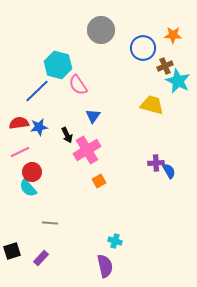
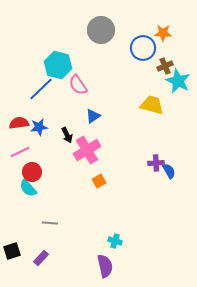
orange star: moved 10 px left, 2 px up
blue line: moved 4 px right, 2 px up
blue triangle: rotated 21 degrees clockwise
